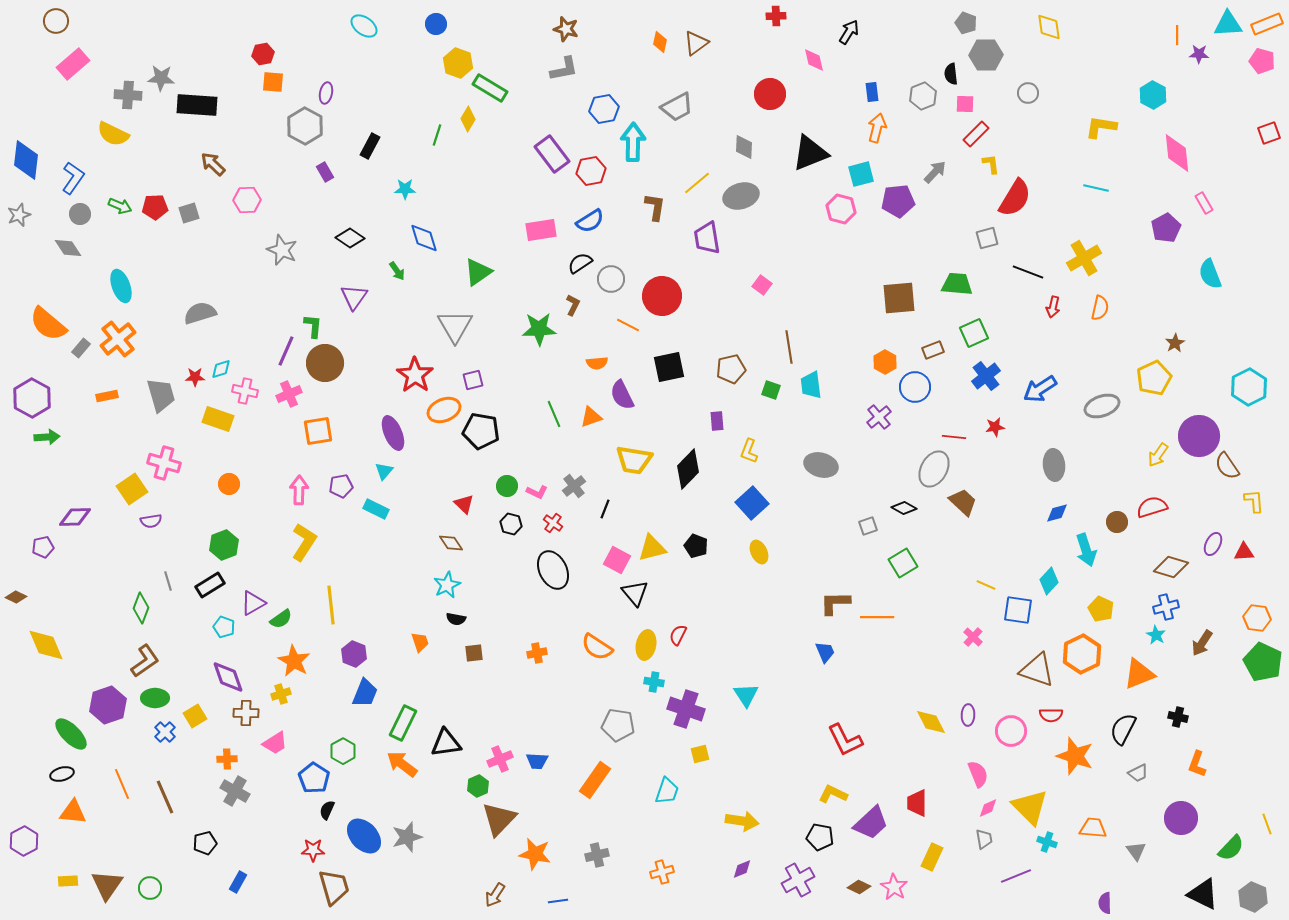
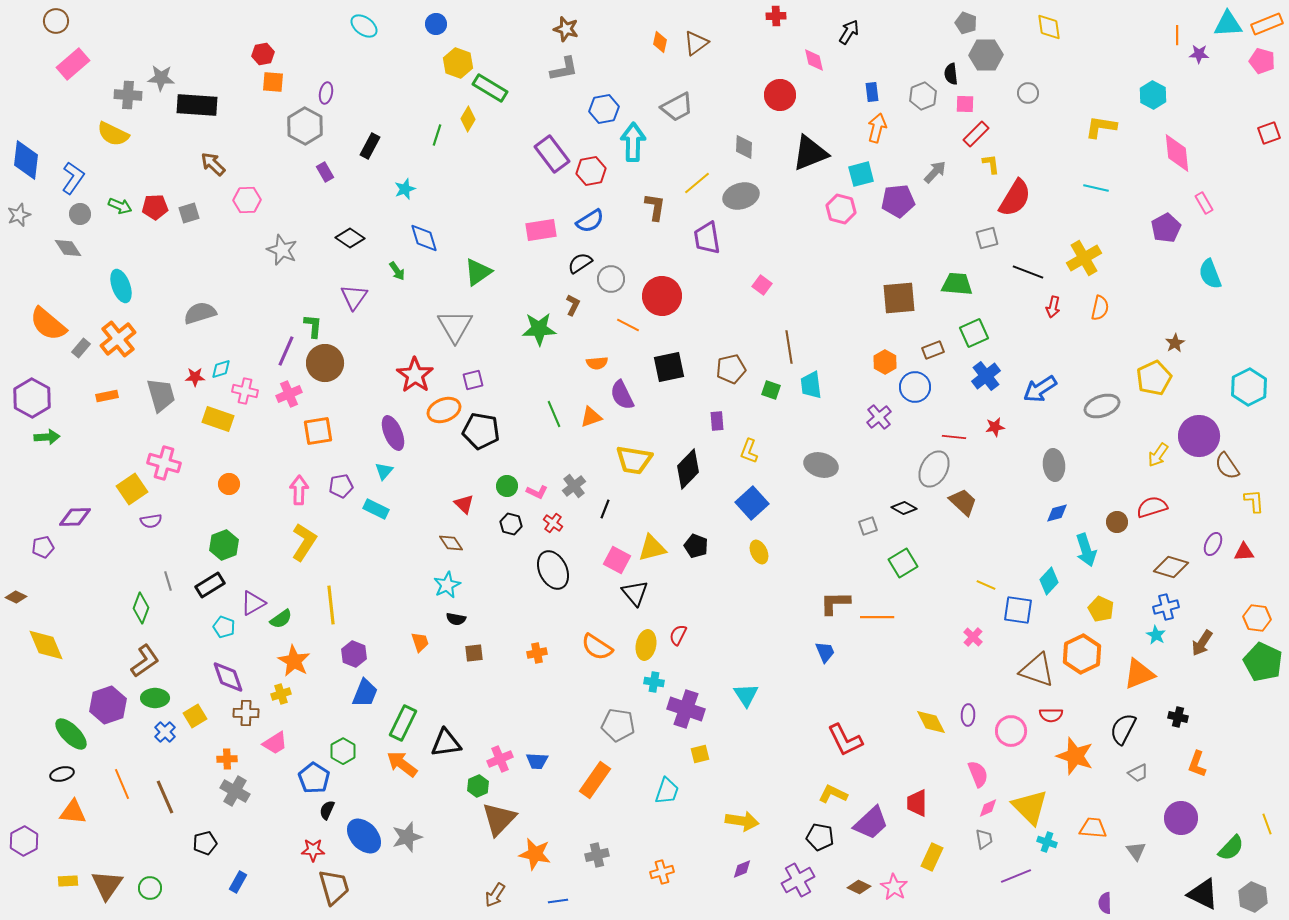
red circle at (770, 94): moved 10 px right, 1 px down
cyan star at (405, 189): rotated 20 degrees counterclockwise
